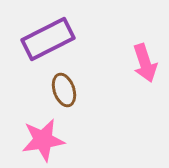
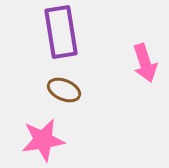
purple rectangle: moved 13 px right, 7 px up; rotated 72 degrees counterclockwise
brown ellipse: rotated 48 degrees counterclockwise
